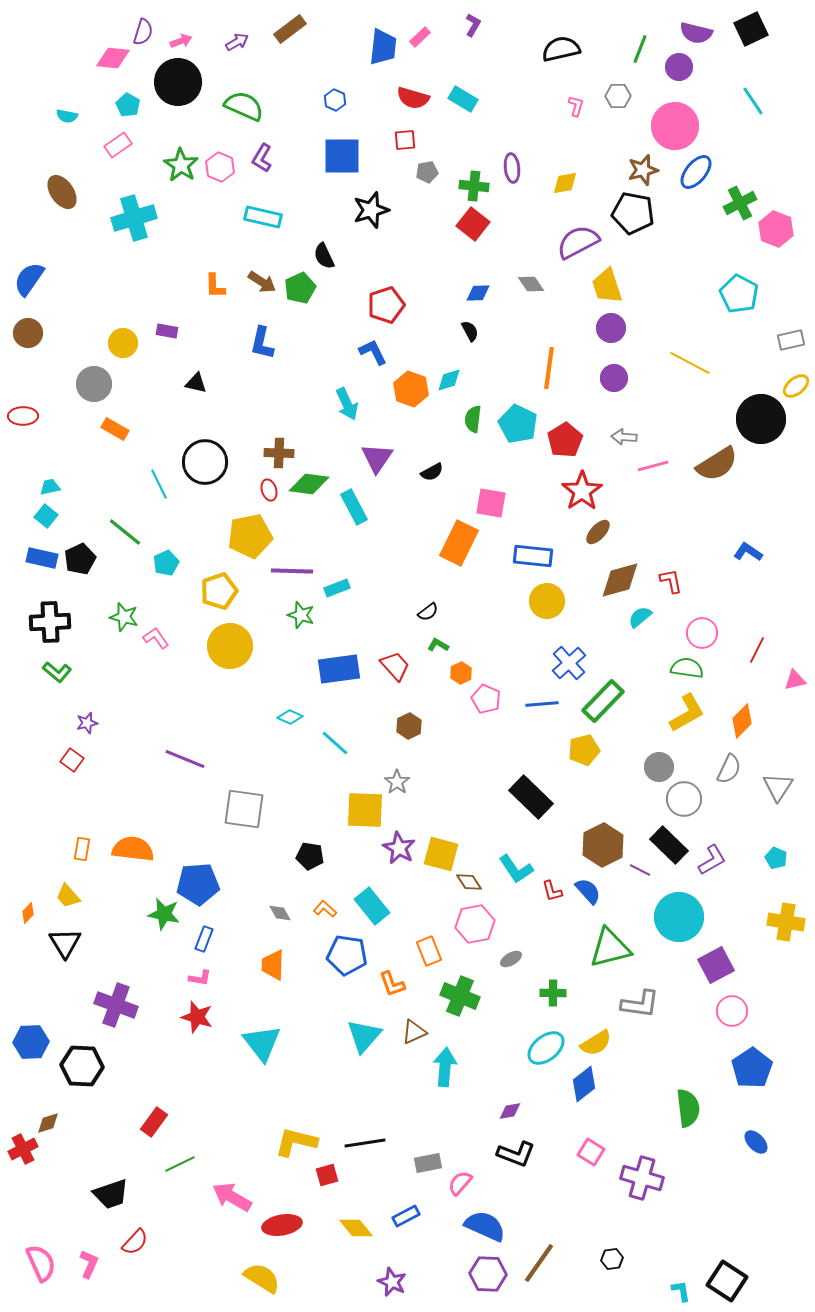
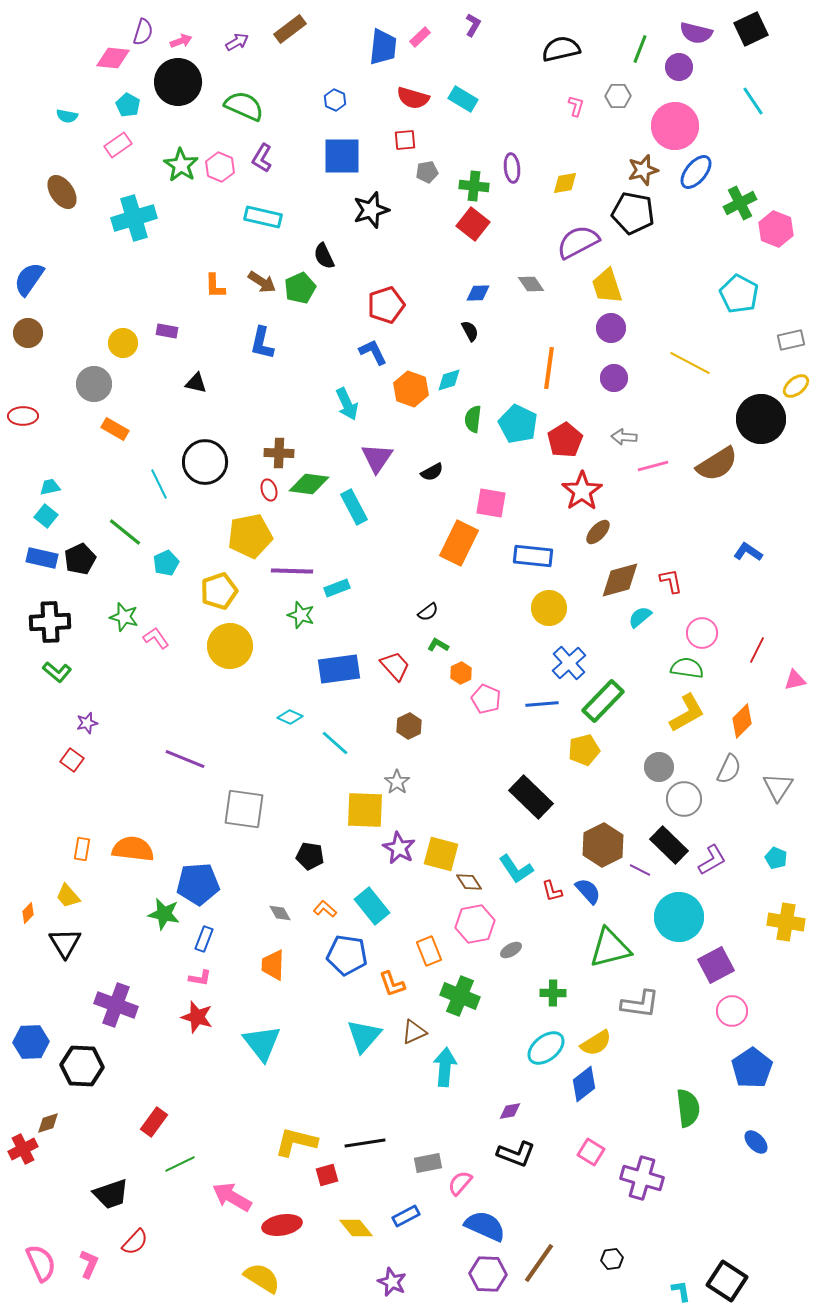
yellow circle at (547, 601): moved 2 px right, 7 px down
gray ellipse at (511, 959): moved 9 px up
